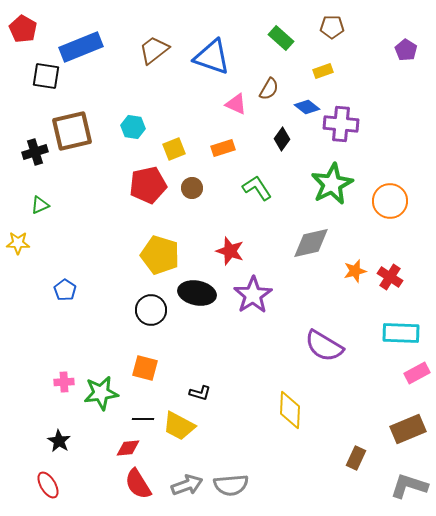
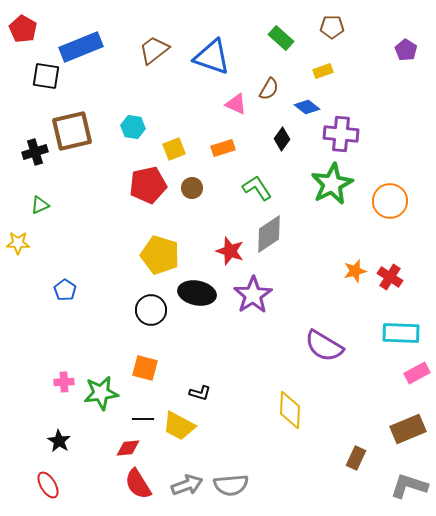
purple cross at (341, 124): moved 10 px down
gray diamond at (311, 243): moved 42 px left, 9 px up; rotated 21 degrees counterclockwise
